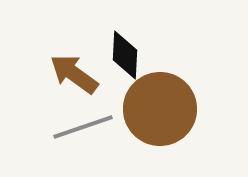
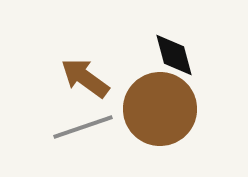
black diamond: moved 49 px right; rotated 18 degrees counterclockwise
brown arrow: moved 11 px right, 4 px down
